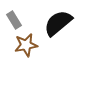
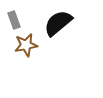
gray rectangle: rotated 12 degrees clockwise
